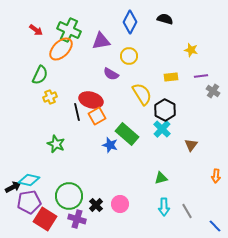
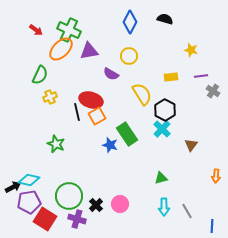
purple triangle: moved 12 px left, 10 px down
green rectangle: rotated 15 degrees clockwise
blue line: moved 3 px left; rotated 48 degrees clockwise
